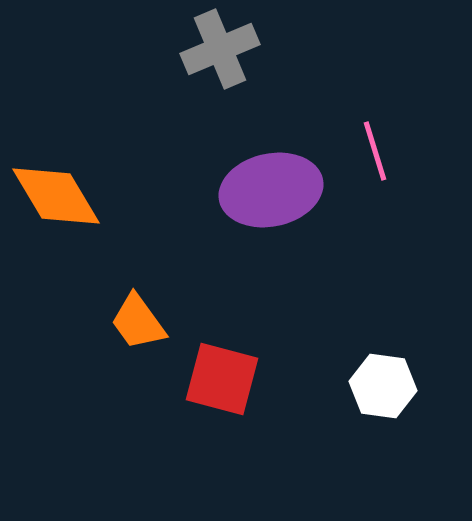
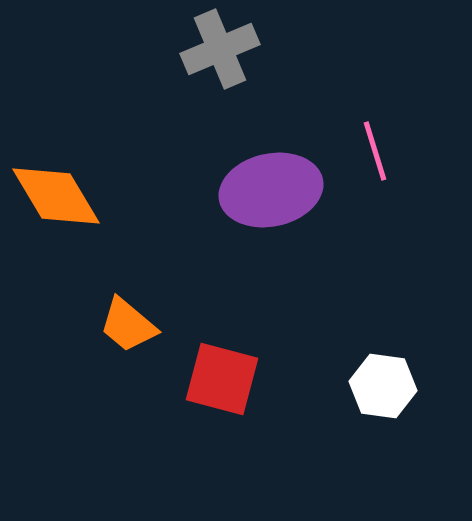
orange trapezoid: moved 10 px left, 3 px down; rotated 14 degrees counterclockwise
